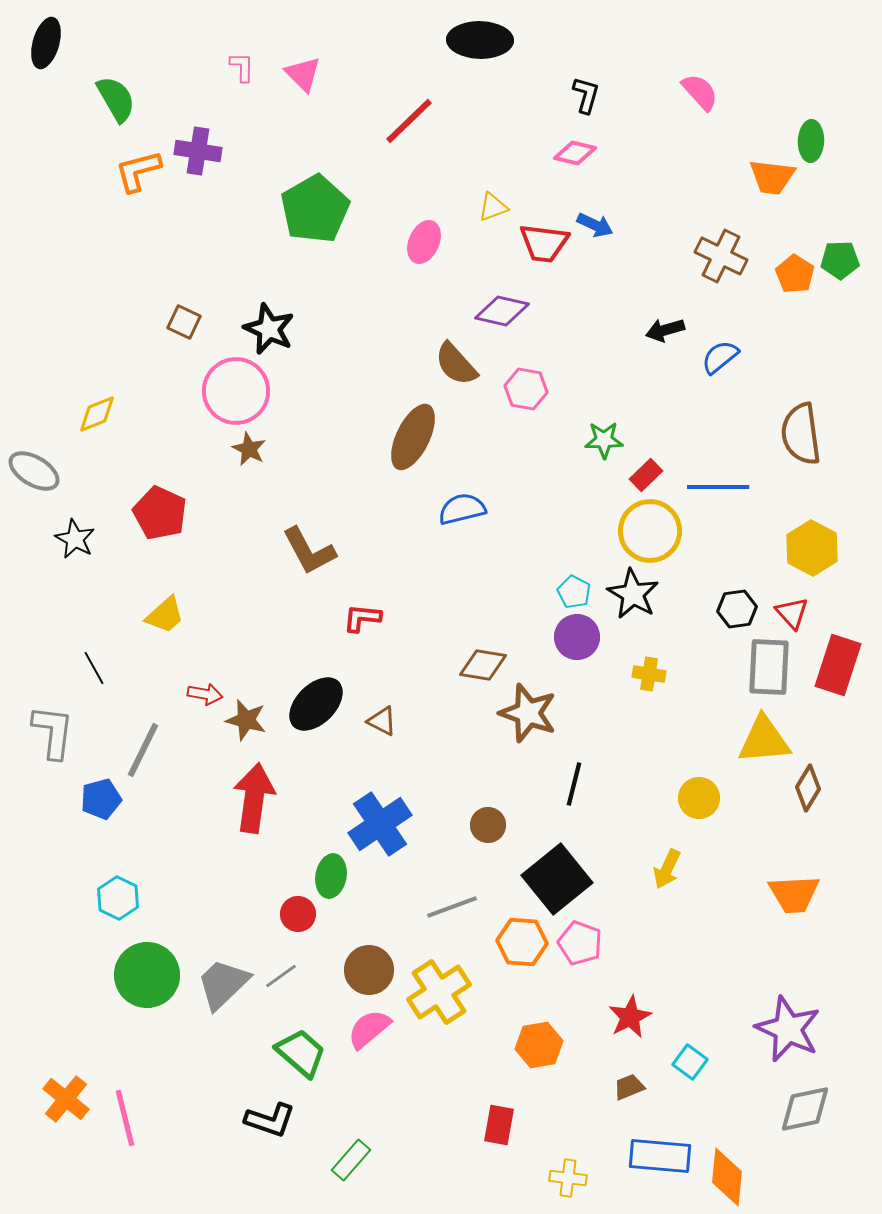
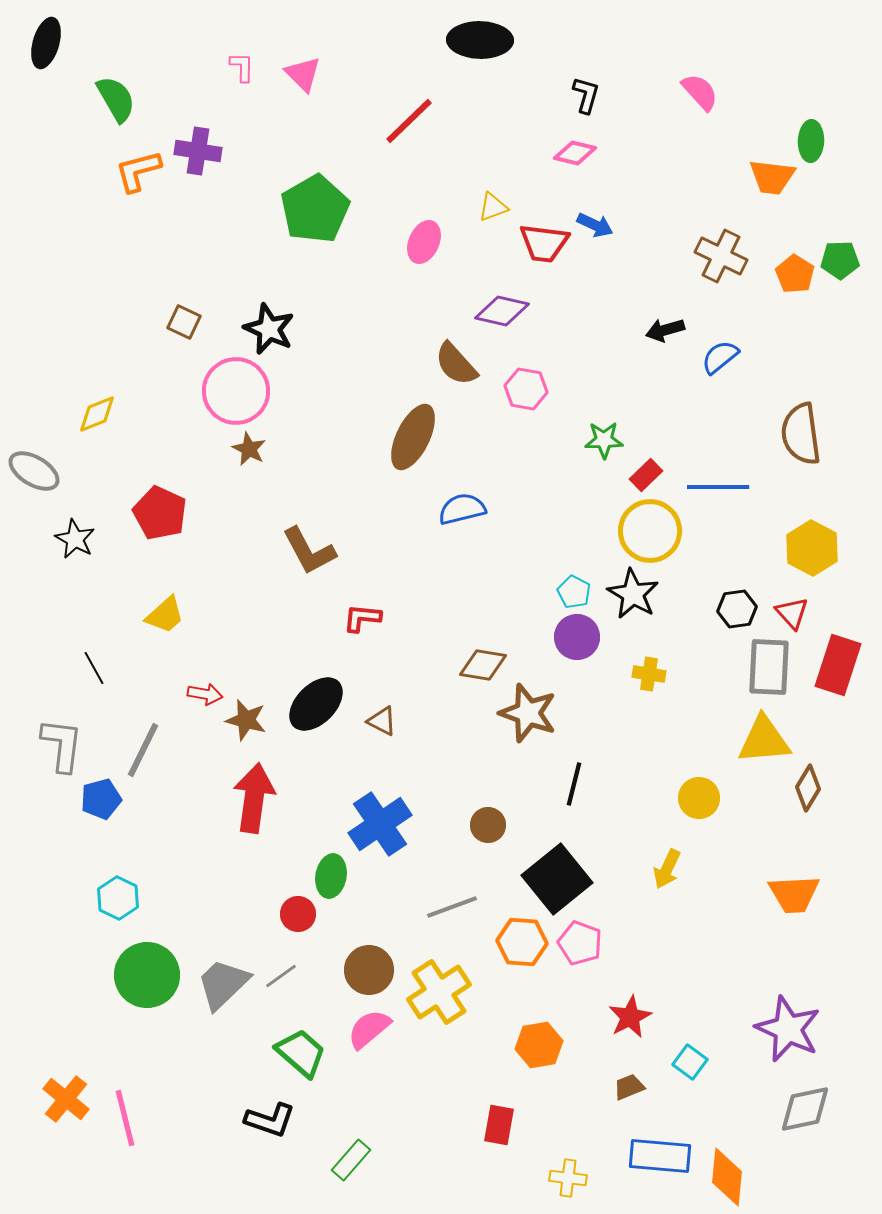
gray L-shape at (53, 732): moved 9 px right, 13 px down
